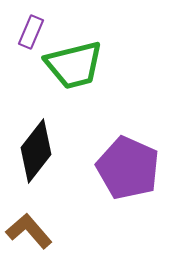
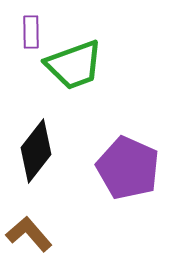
purple rectangle: rotated 24 degrees counterclockwise
green trapezoid: rotated 6 degrees counterclockwise
brown L-shape: moved 3 px down
